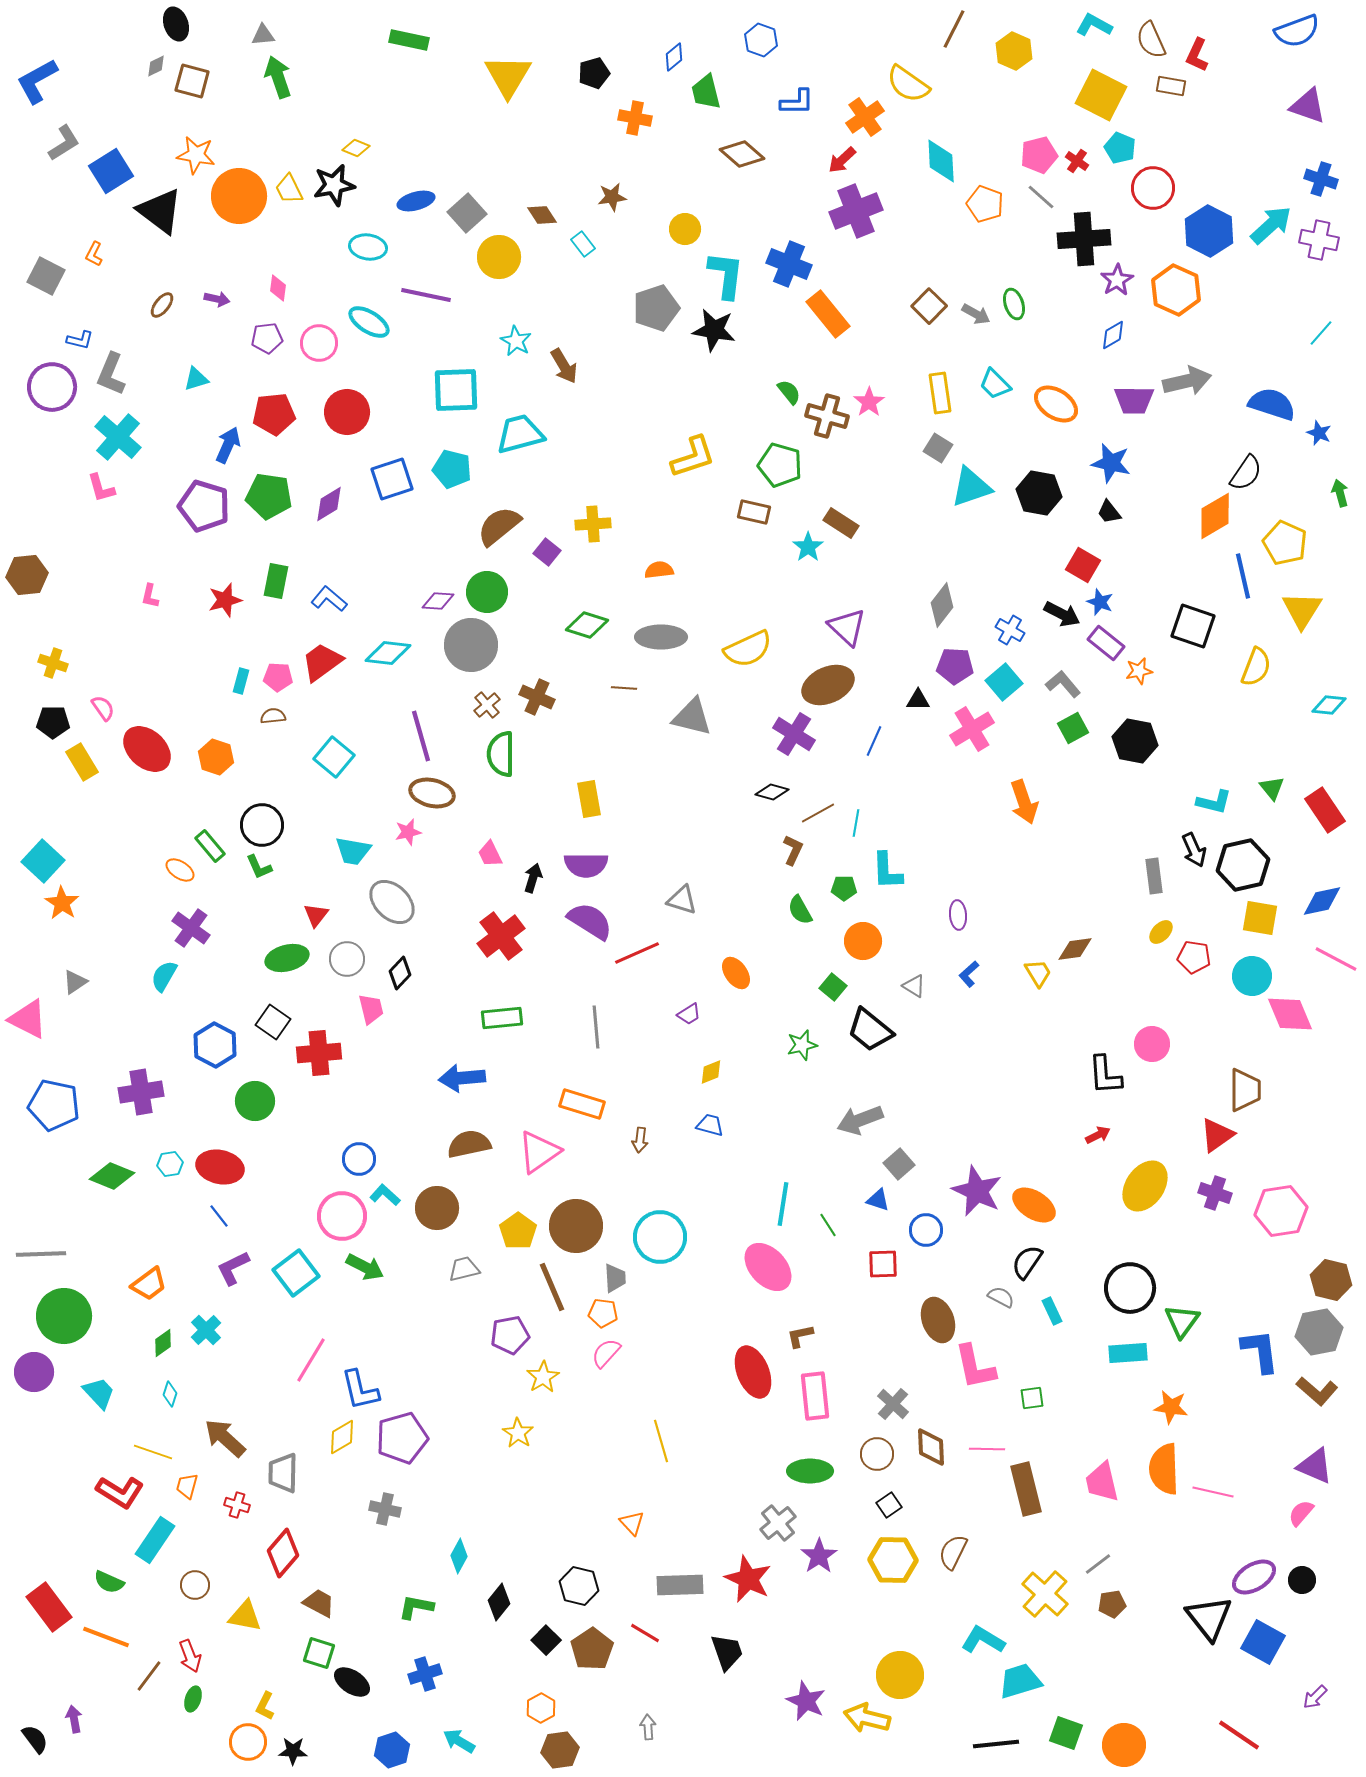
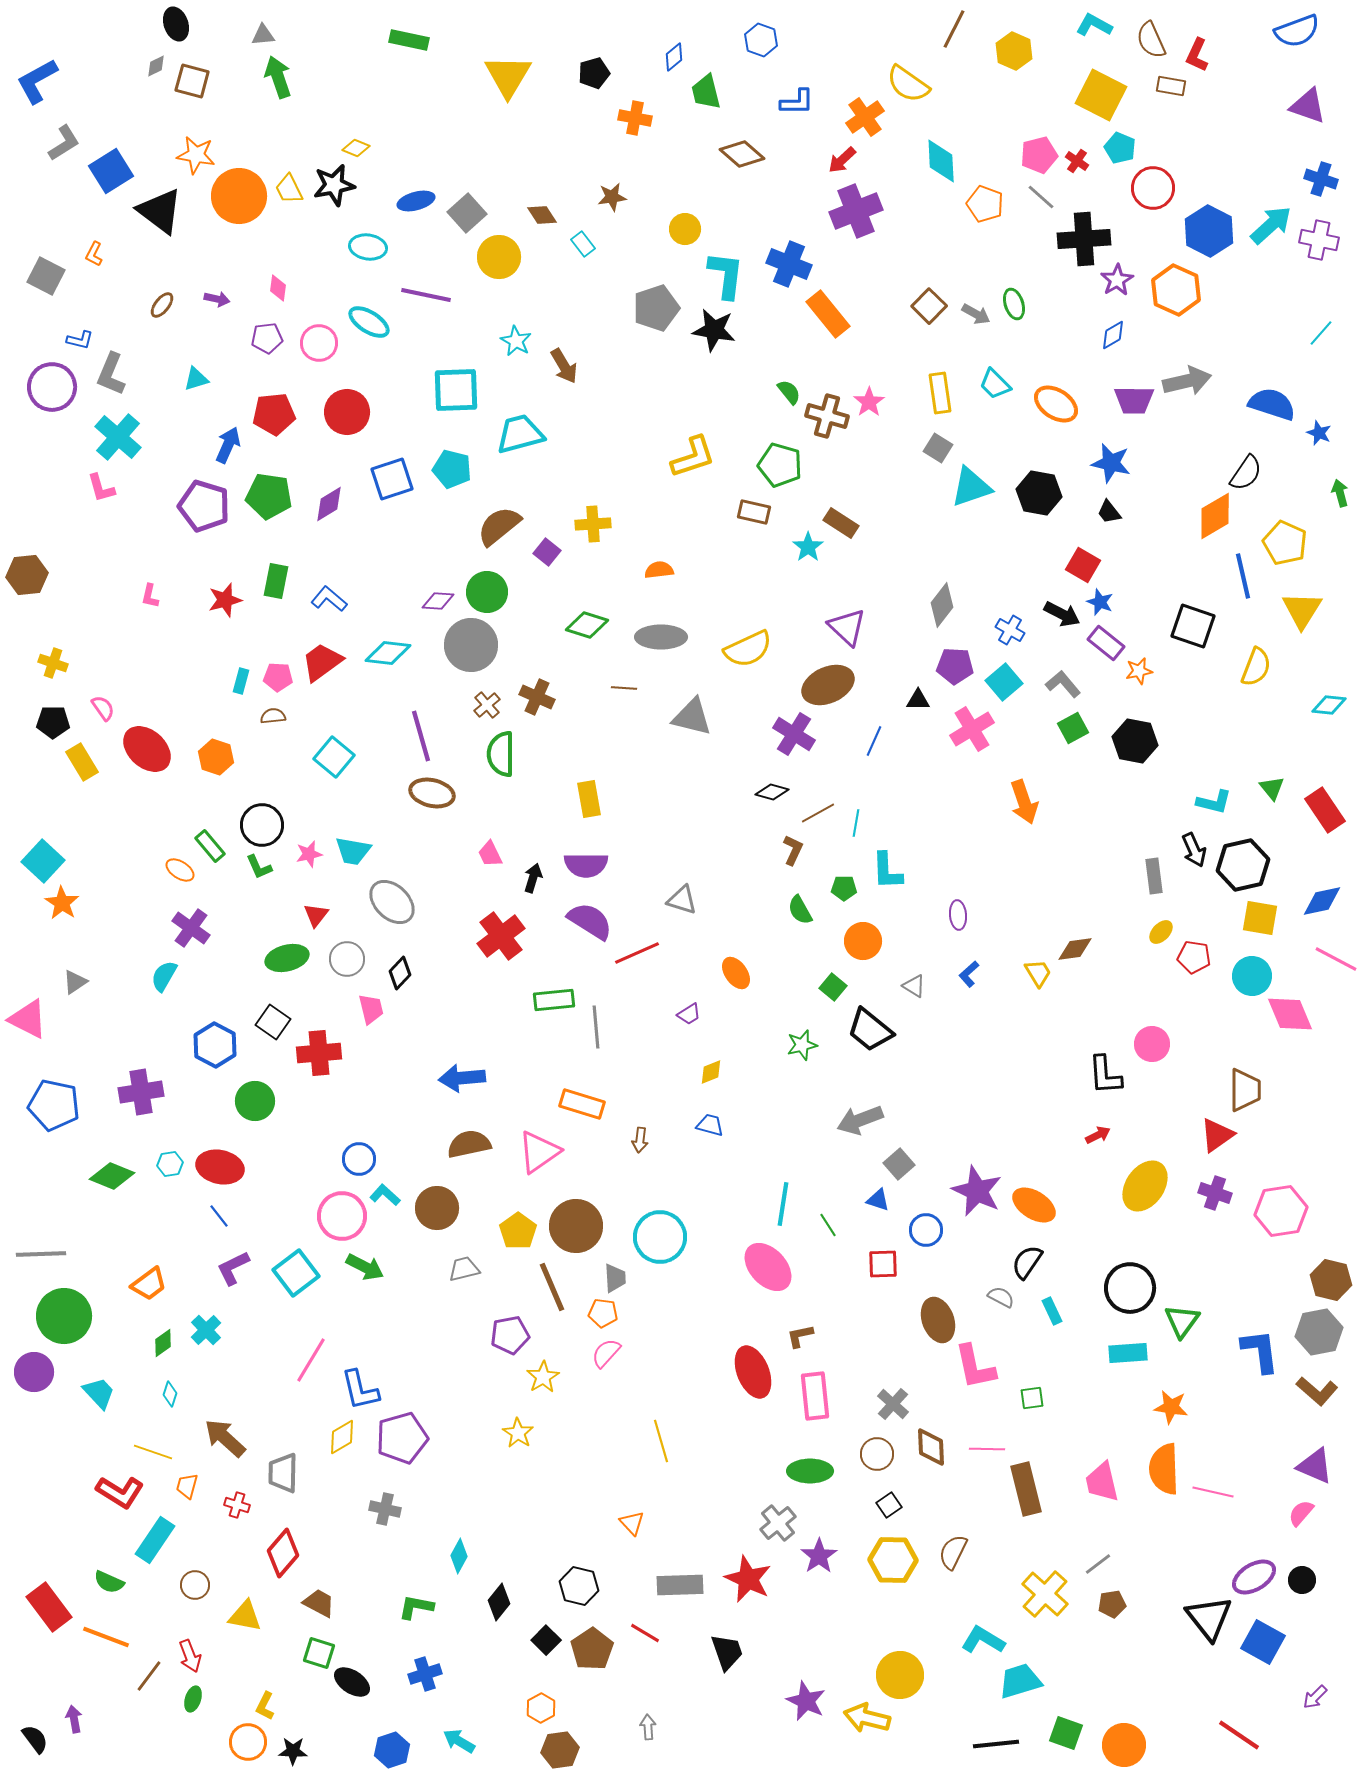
pink star at (408, 832): moved 99 px left, 22 px down
green rectangle at (502, 1018): moved 52 px right, 18 px up
